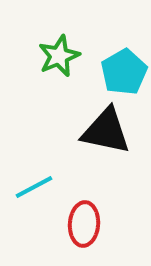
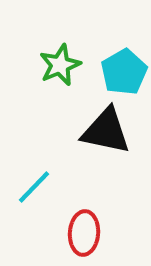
green star: moved 1 px right, 9 px down
cyan line: rotated 18 degrees counterclockwise
red ellipse: moved 9 px down
